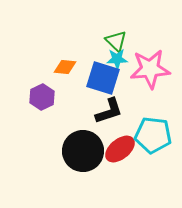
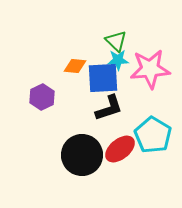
cyan star: moved 1 px right, 1 px down
orange diamond: moved 10 px right, 1 px up
blue square: rotated 20 degrees counterclockwise
black L-shape: moved 3 px up
cyan pentagon: rotated 24 degrees clockwise
black circle: moved 1 px left, 4 px down
